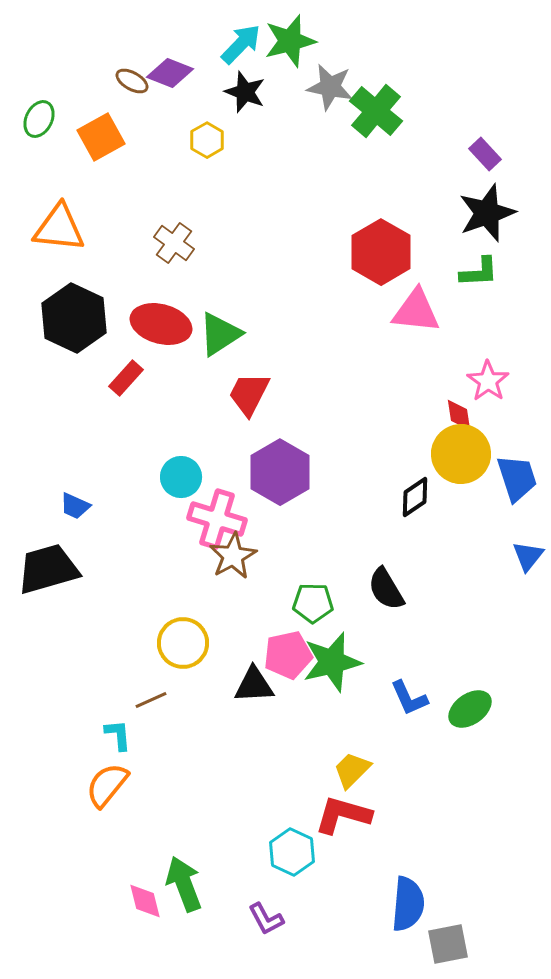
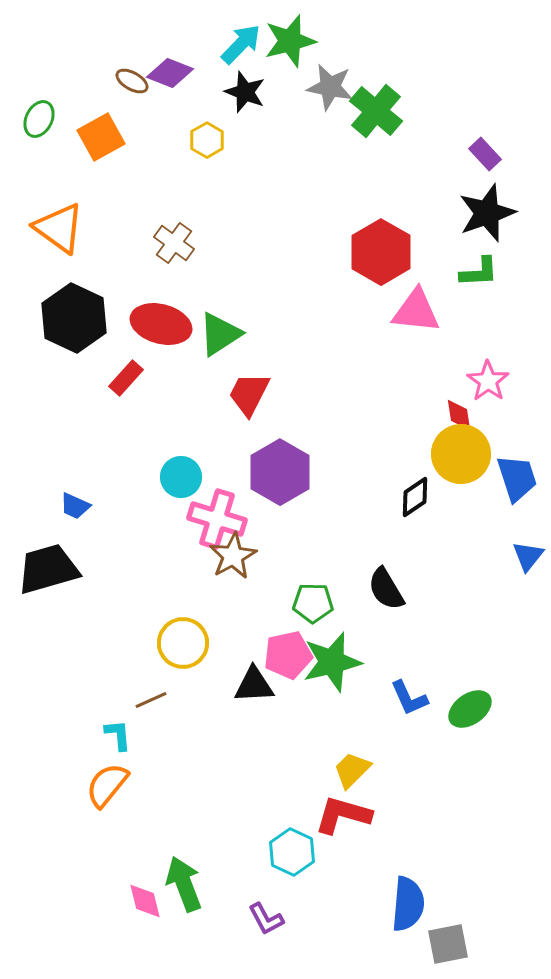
orange triangle at (59, 228): rotated 30 degrees clockwise
